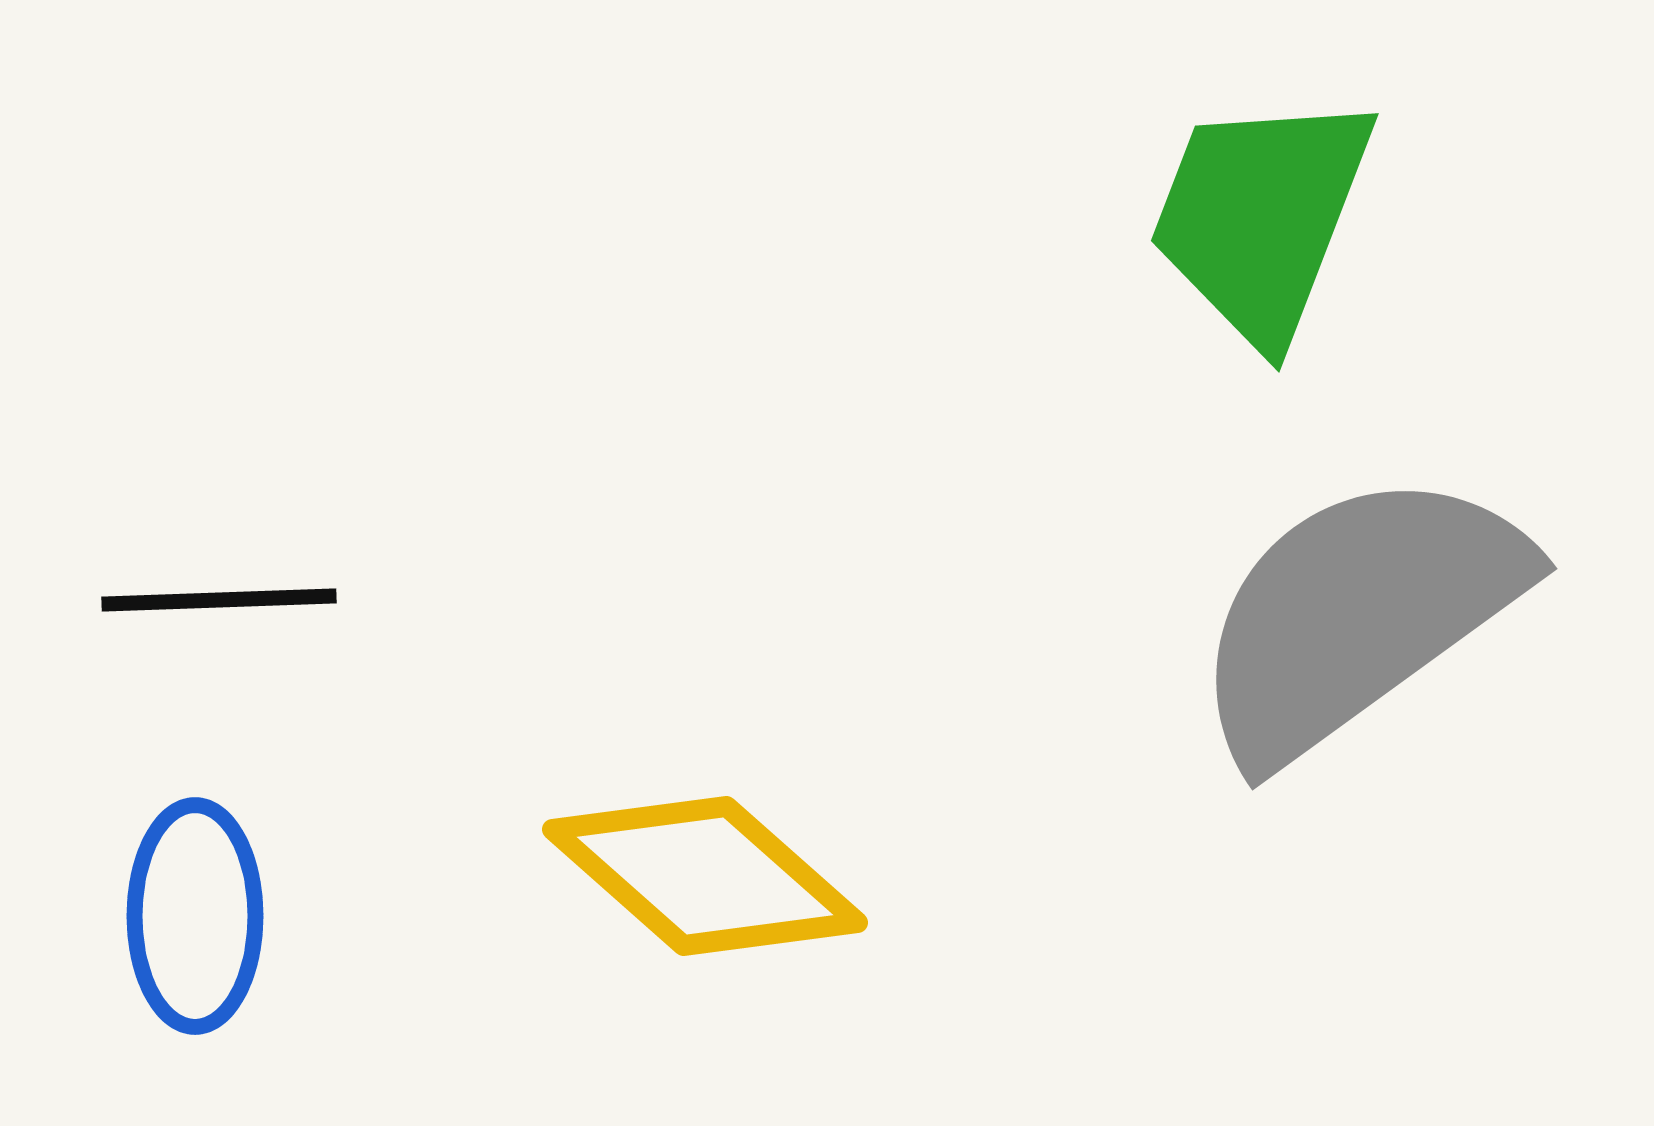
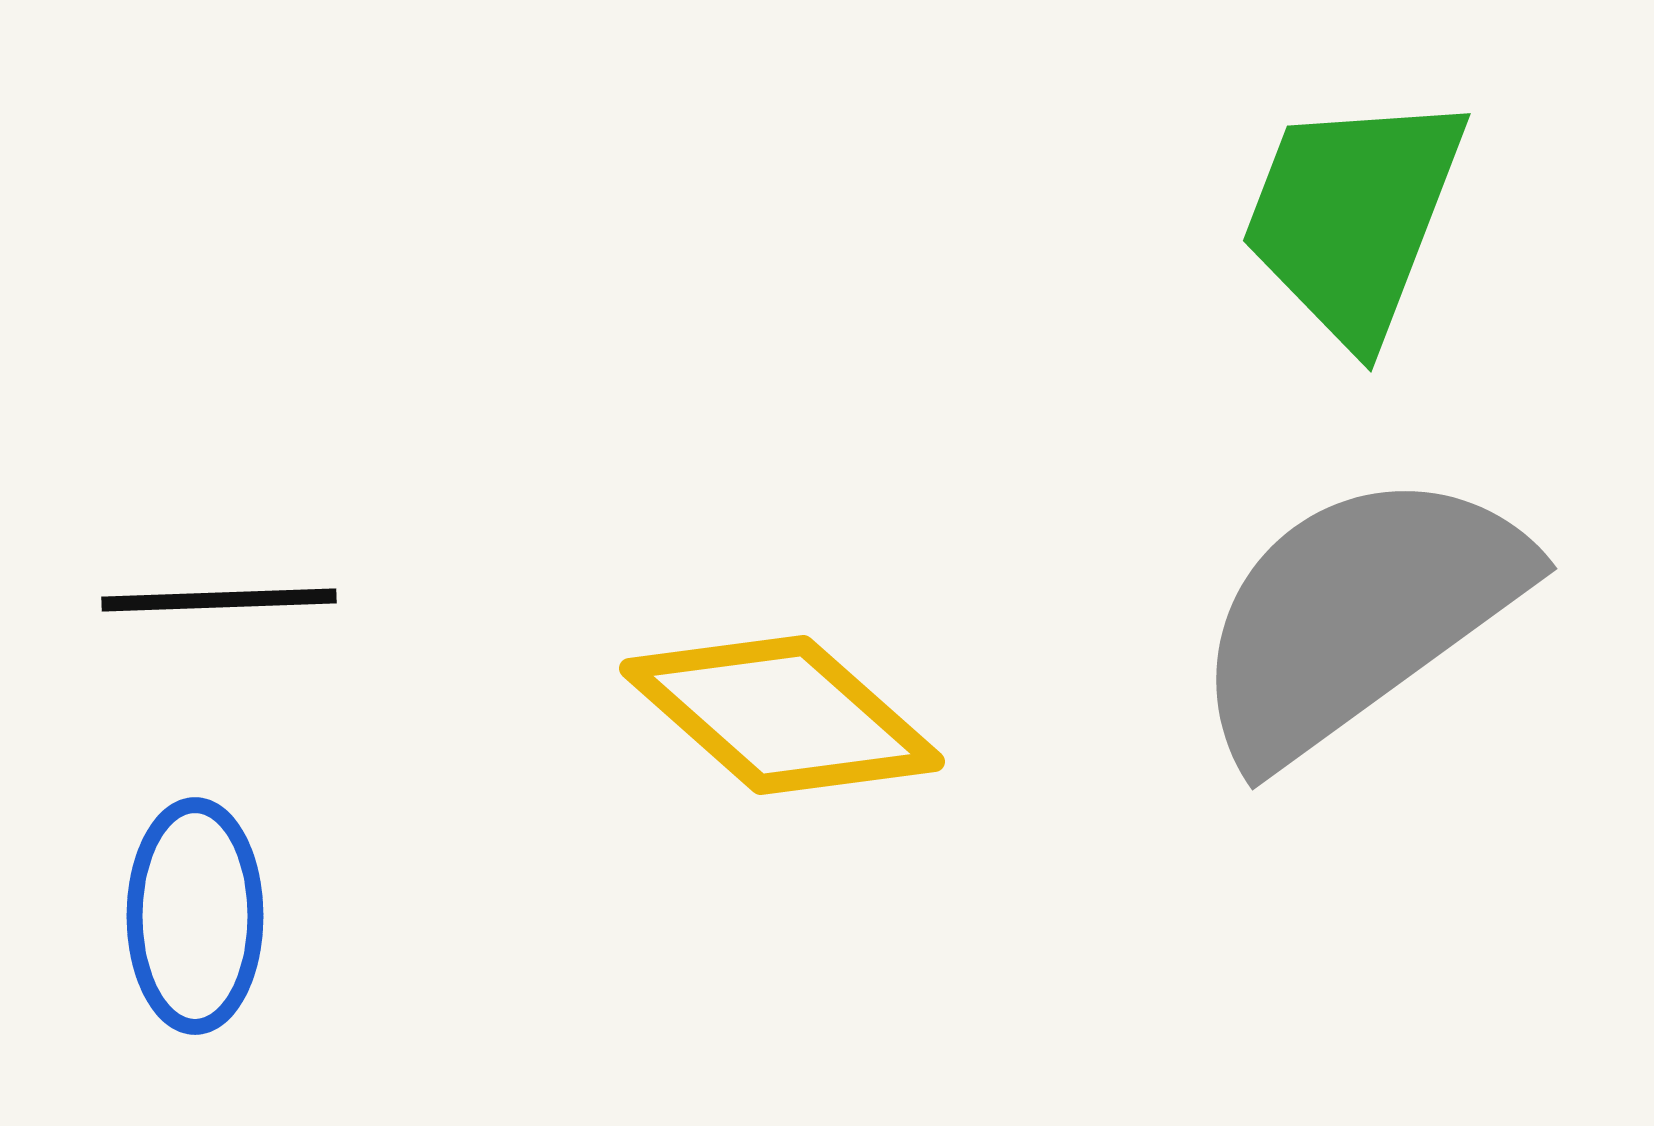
green trapezoid: moved 92 px right
yellow diamond: moved 77 px right, 161 px up
